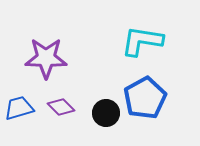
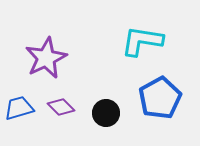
purple star: rotated 27 degrees counterclockwise
blue pentagon: moved 15 px right
